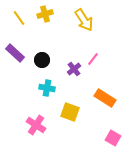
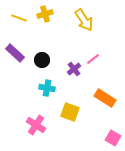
yellow line: rotated 35 degrees counterclockwise
pink line: rotated 16 degrees clockwise
